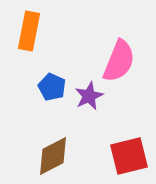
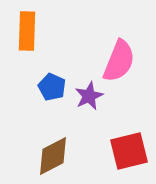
orange rectangle: moved 2 px left; rotated 9 degrees counterclockwise
red square: moved 5 px up
